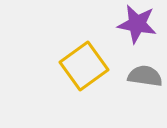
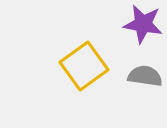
purple star: moved 6 px right
